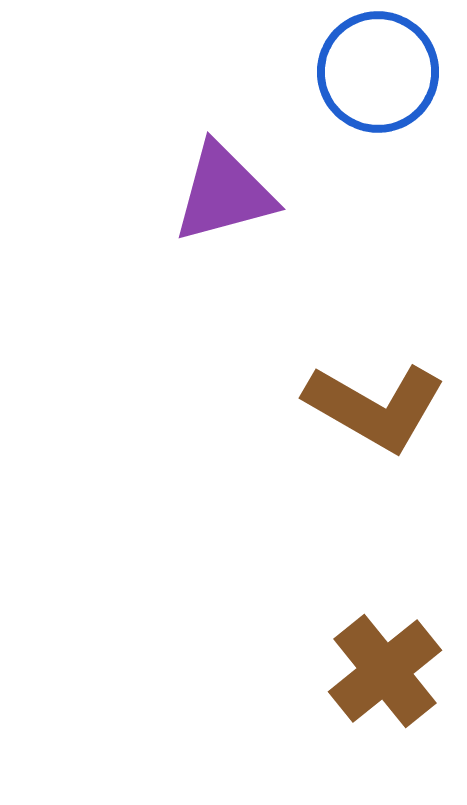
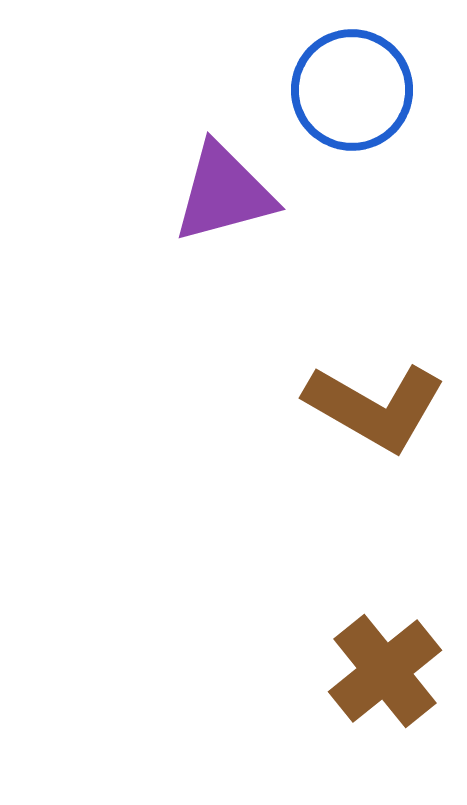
blue circle: moved 26 px left, 18 px down
